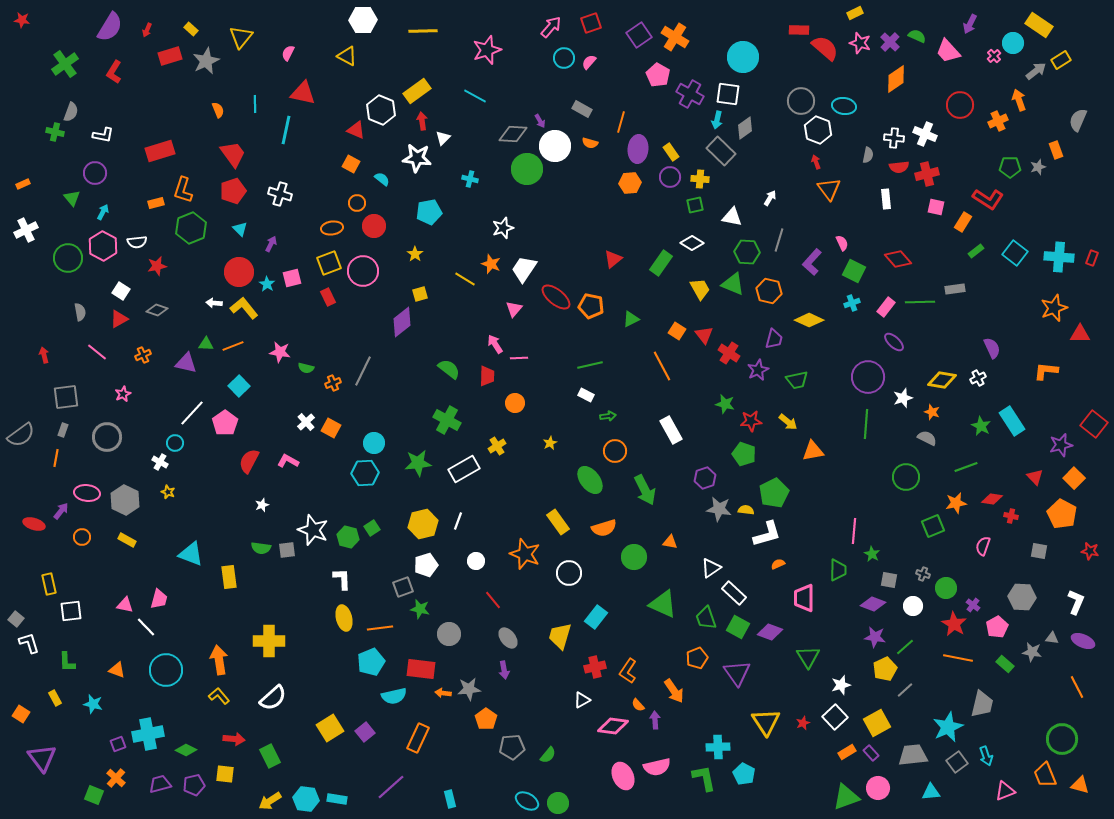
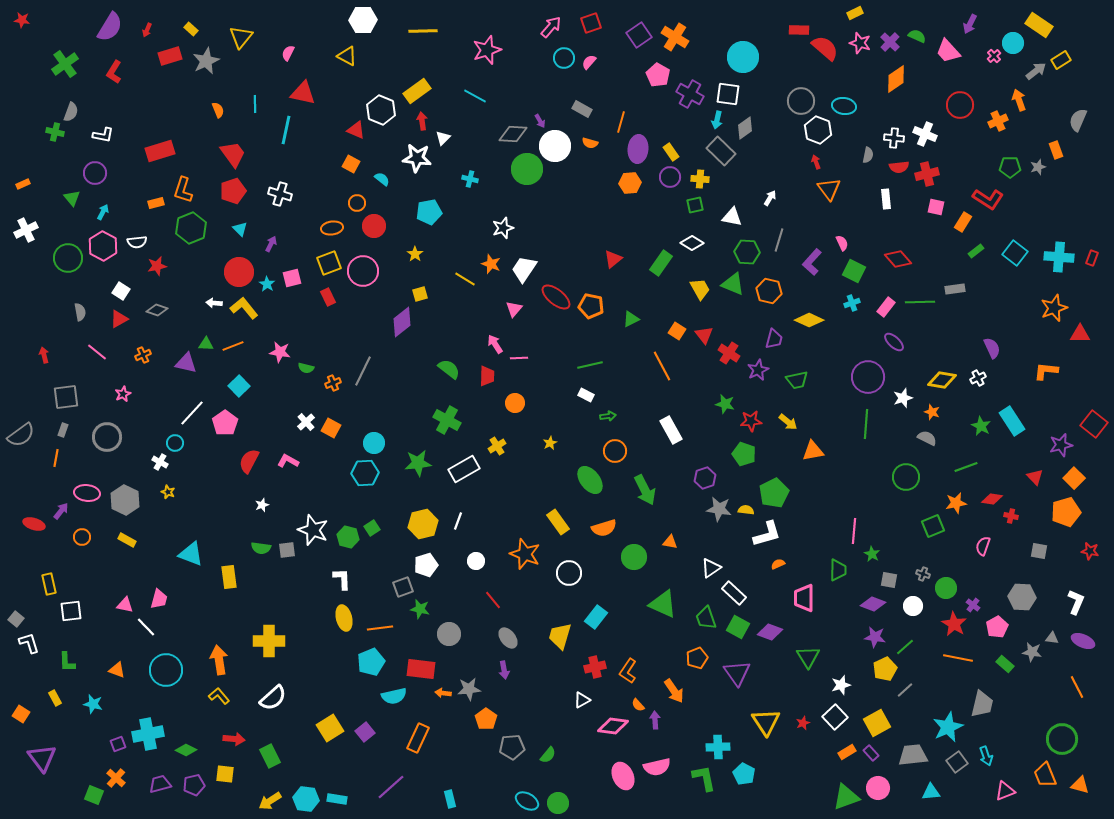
orange pentagon at (1062, 514): moved 4 px right, 2 px up; rotated 28 degrees clockwise
